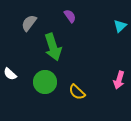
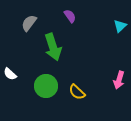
green circle: moved 1 px right, 4 px down
